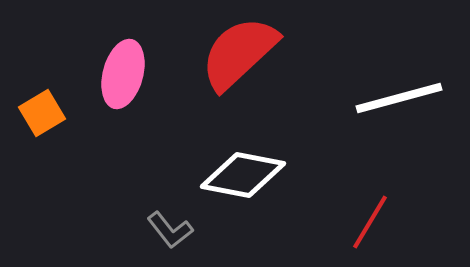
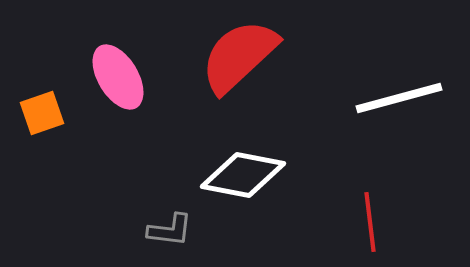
red semicircle: moved 3 px down
pink ellipse: moved 5 px left, 3 px down; rotated 46 degrees counterclockwise
orange square: rotated 12 degrees clockwise
red line: rotated 38 degrees counterclockwise
gray L-shape: rotated 45 degrees counterclockwise
